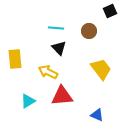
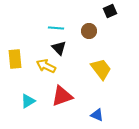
yellow arrow: moved 2 px left, 6 px up
red triangle: rotated 15 degrees counterclockwise
